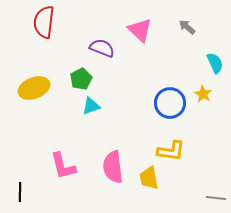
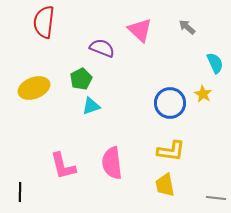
pink semicircle: moved 1 px left, 4 px up
yellow trapezoid: moved 16 px right, 7 px down
